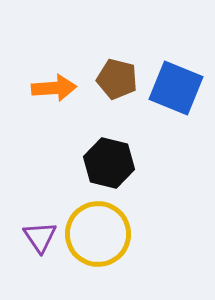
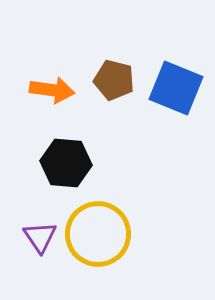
brown pentagon: moved 3 px left, 1 px down
orange arrow: moved 2 px left, 2 px down; rotated 12 degrees clockwise
black hexagon: moved 43 px left; rotated 9 degrees counterclockwise
